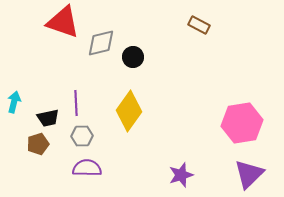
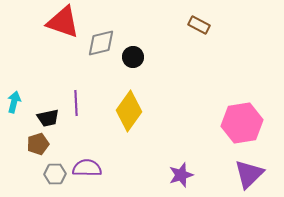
gray hexagon: moved 27 px left, 38 px down
